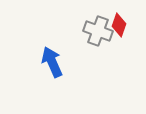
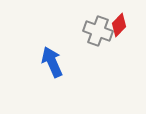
red diamond: rotated 25 degrees clockwise
